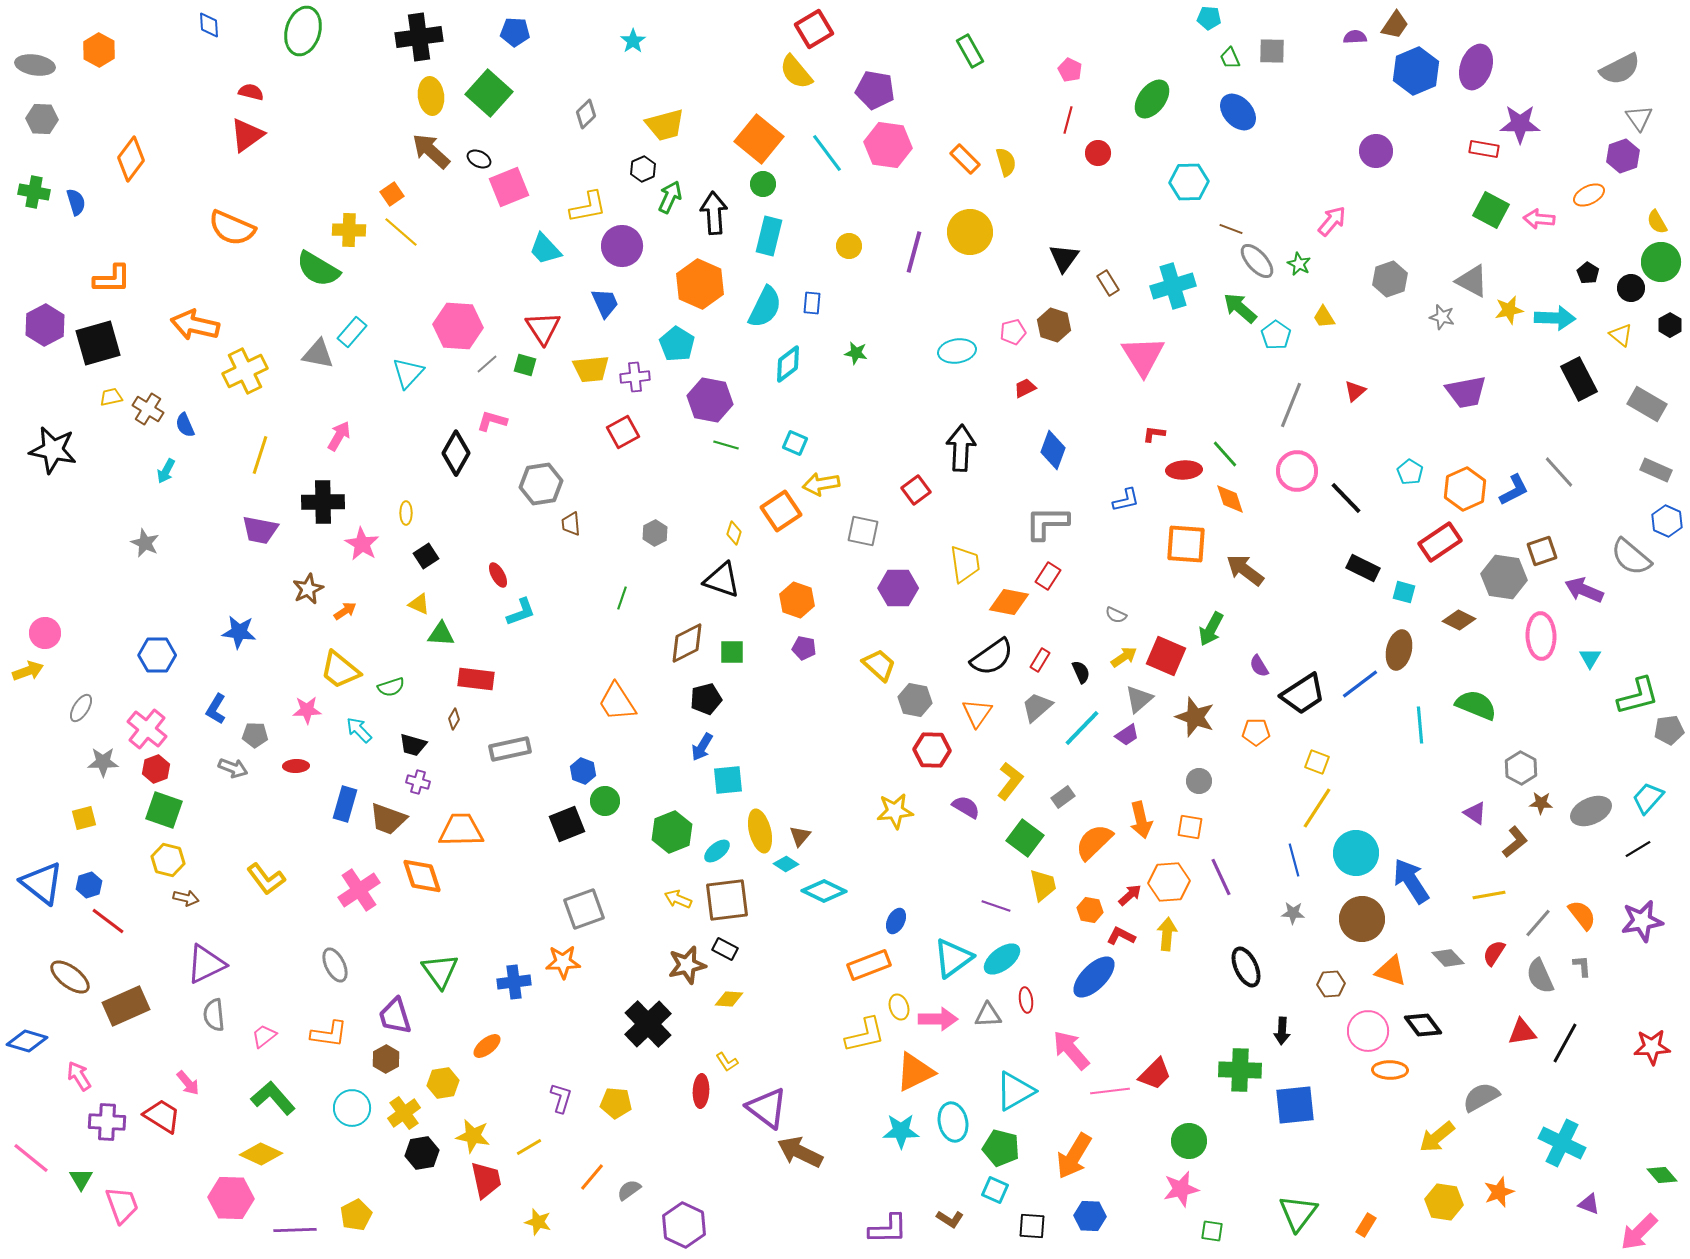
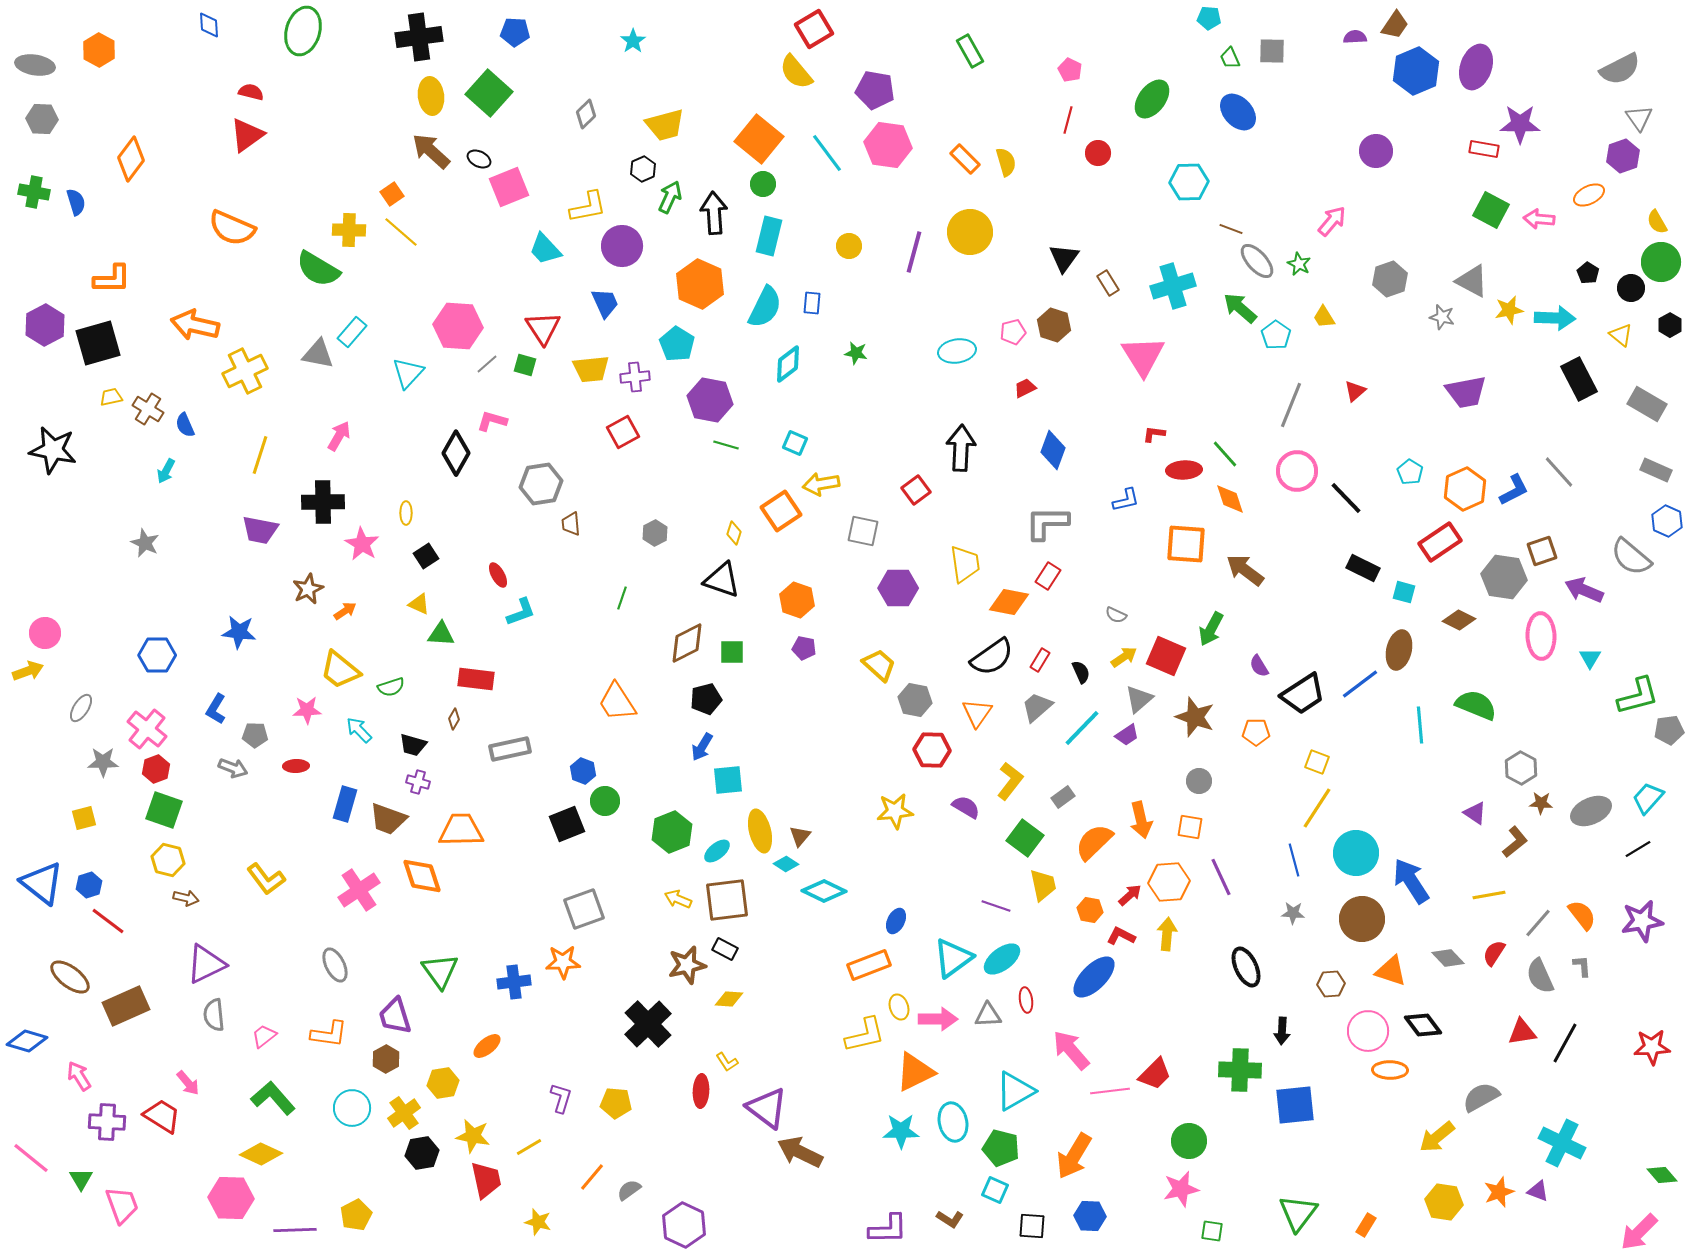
purple triangle at (1589, 1204): moved 51 px left, 13 px up
